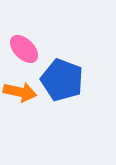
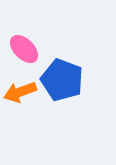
orange arrow: rotated 148 degrees clockwise
